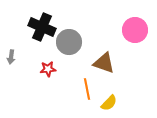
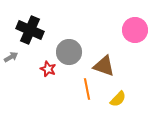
black cross: moved 12 px left, 3 px down
gray circle: moved 10 px down
gray arrow: rotated 128 degrees counterclockwise
brown triangle: moved 3 px down
red star: rotated 28 degrees clockwise
yellow semicircle: moved 9 px right, 4 px up
